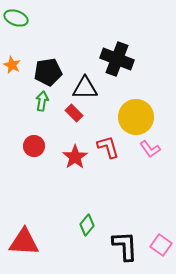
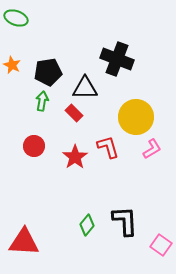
pink L-shape: moved 2 px right; rotated 85 degrees counterclockwise
black L-shape: moved 25 px up
